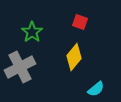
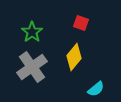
red square: moved 1 px right, 1 px down
gray cross: moved 12 px right; rotated 8 degrees counterclockwise
